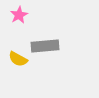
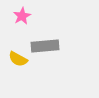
pink star: moved 3 px right, 1 px down
